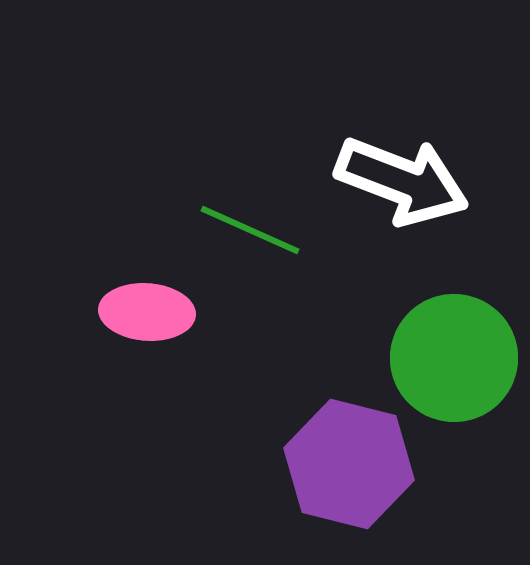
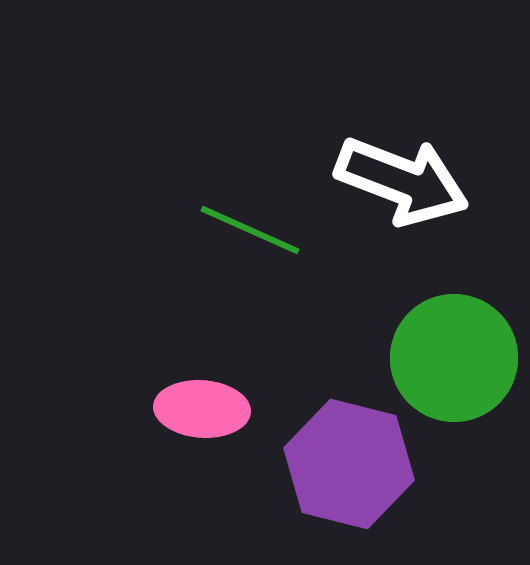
pink ellipse: moved 55 px right, 97 px down
